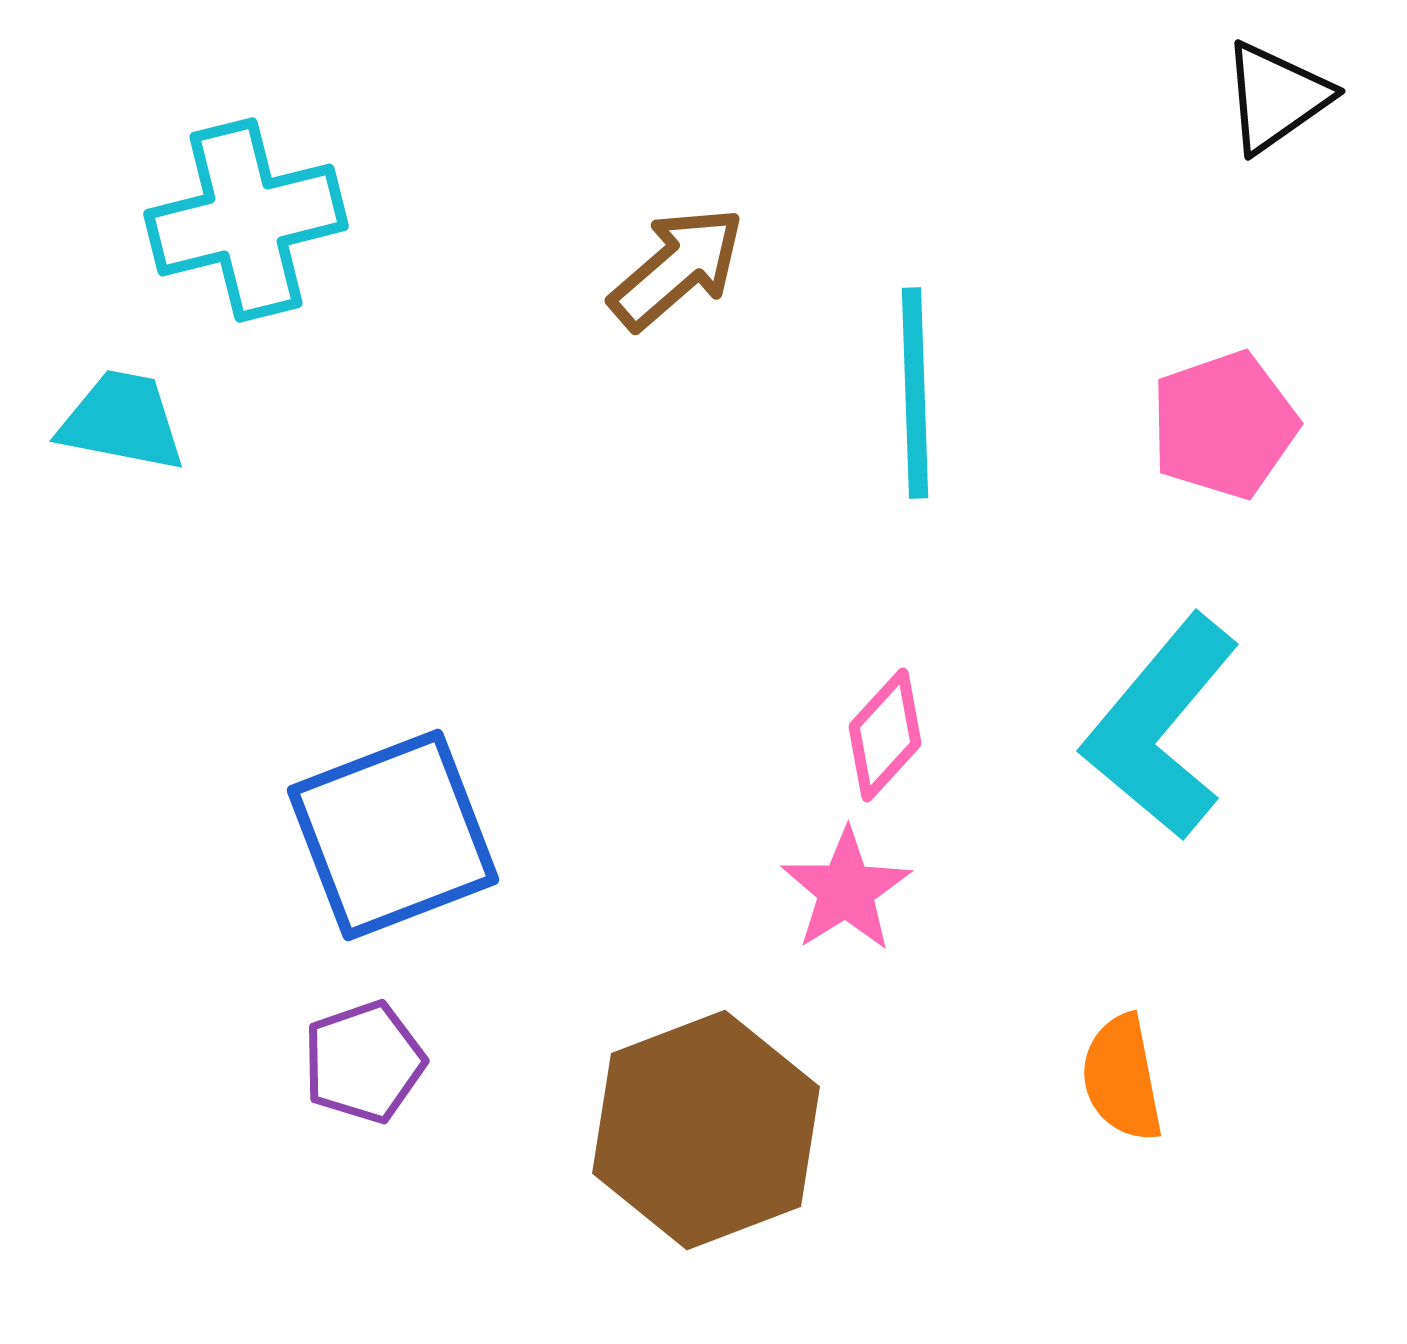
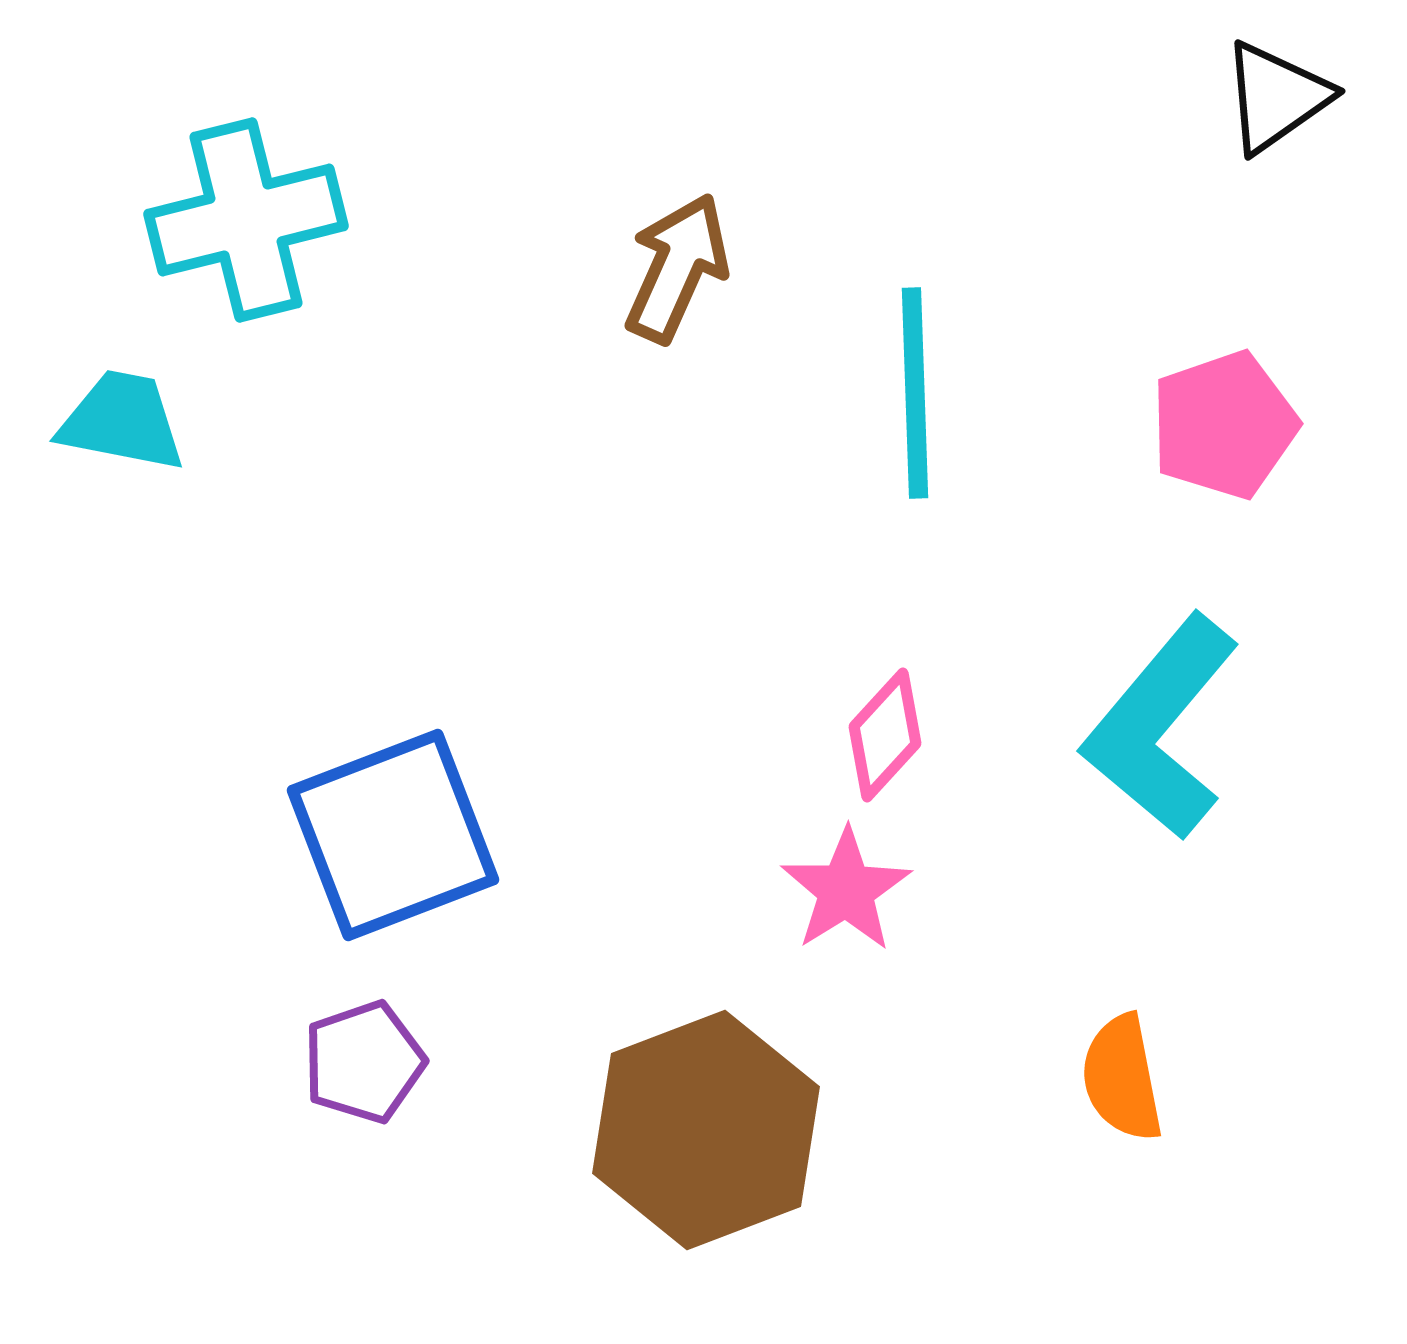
brown arrow: rotated 25 degrees counterclockwise
